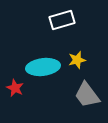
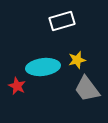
white rectangle: moved 1 px down
red star: moved 2 px right, 2 px up
gray trapezoid: moved 6 px up
